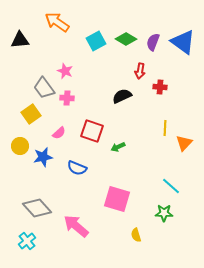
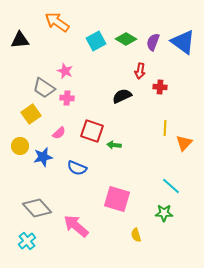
gray trapezoid: rotated 20 degrees counterclockwise
green arrow: moved 4 px left, 2 px up; rotated 32 degrees clockwise
